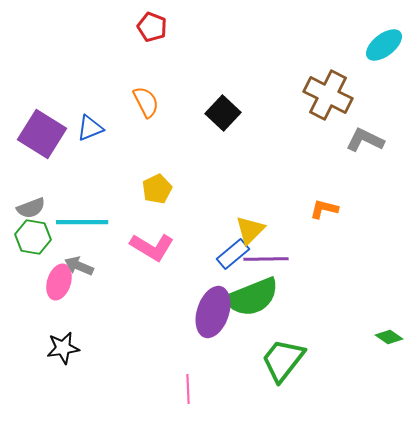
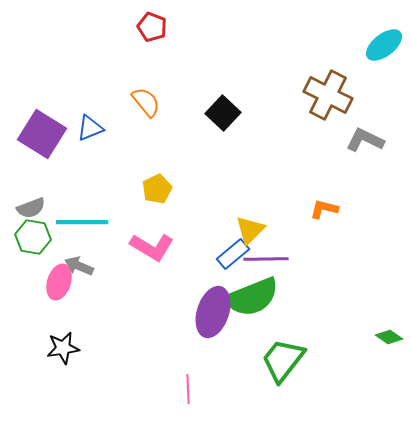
orange semicircle: rotated 12 degrees counterclockwise
